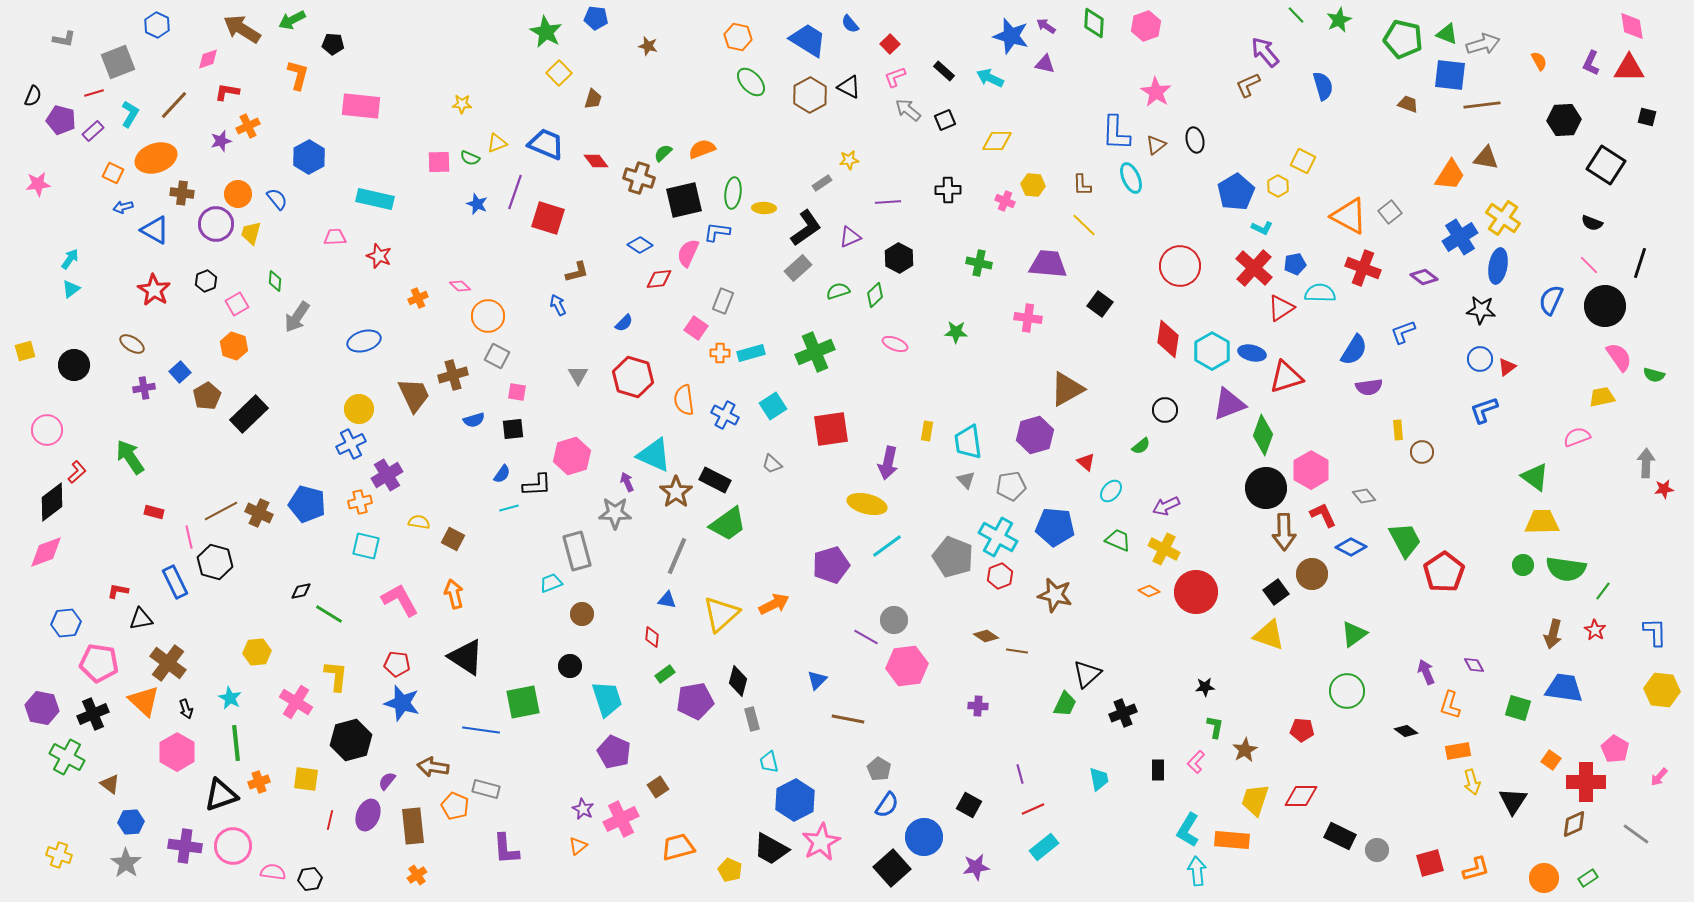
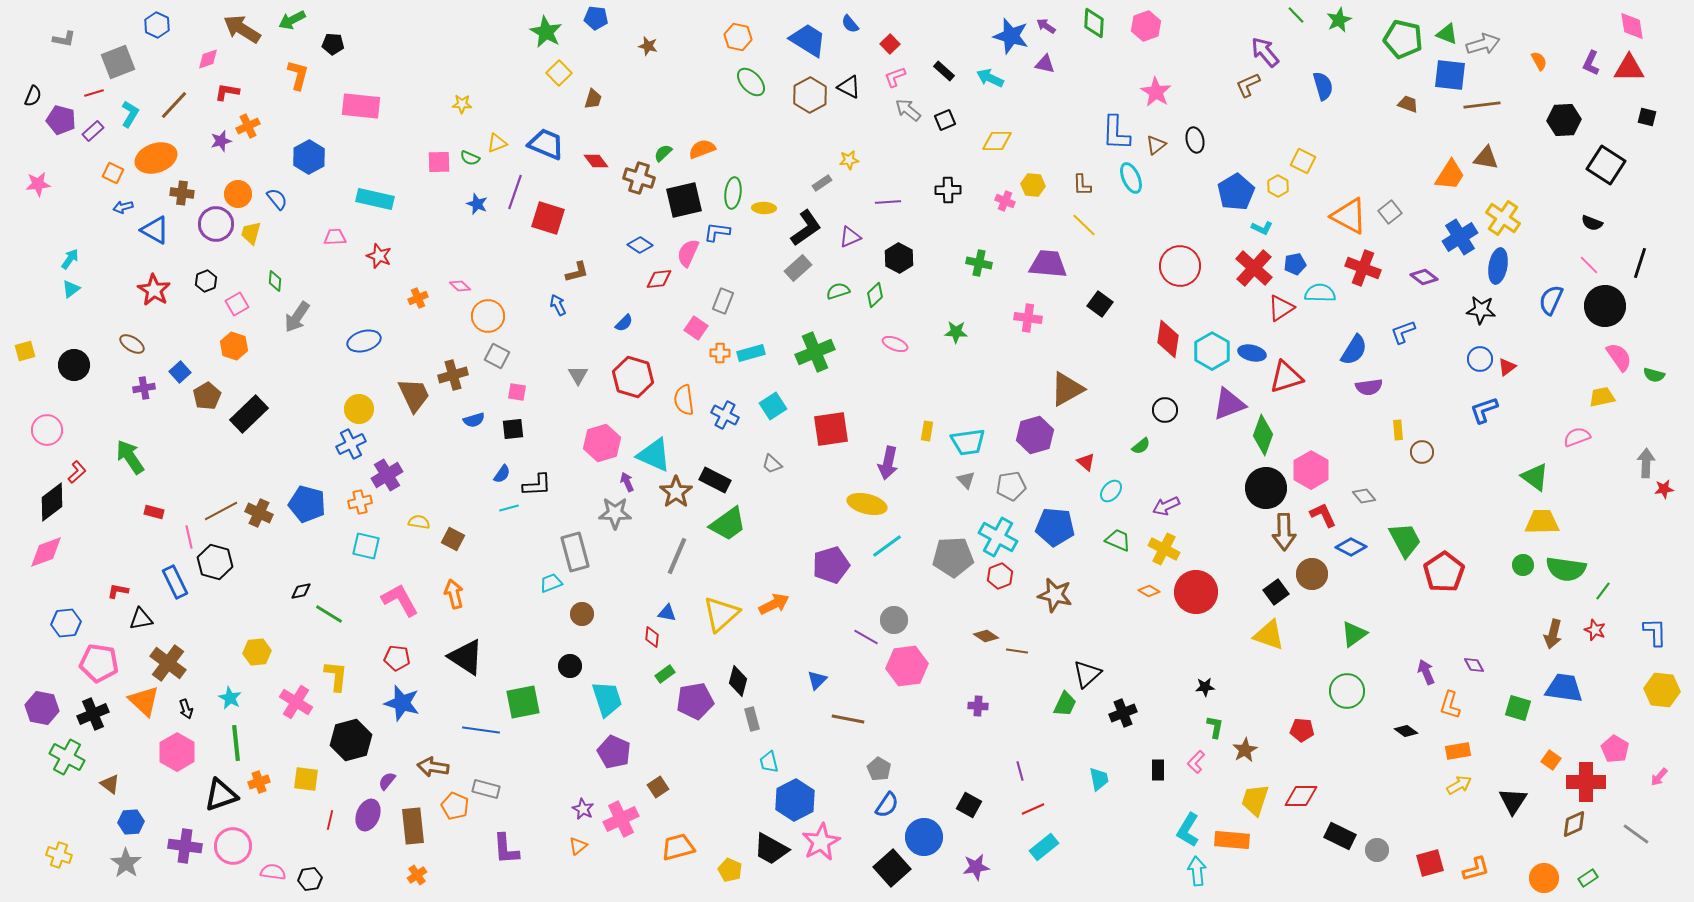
cyan trapezoid at (968, 442): rotated 90 degrees counterclockwise
pink hexagon at (572, 456): moved 30 px right, 13 px up
gray rectangle at (577, 551): moved 2 px left, 1 px down
gray pentagon at (953, 557): rotated 24 degrees counterclockwise
blue triangle at (667, 600): moved 13 px down
red star at (1595, 630): rotated 10 degrees counterclockwise
red pentagon at (397, 664): moved 6 px up
purple line at (1020, 774): moved 3 px up
yellow arrow at (1472, 782): moved 13 px left, 3 px down; rotated 105 degrees counterclockwise
